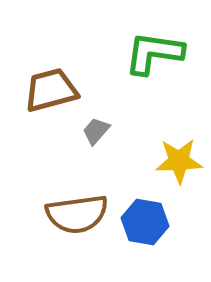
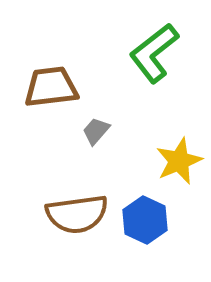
green L-shape: rotated 46 degrees counterclockwise
brown trapezoid: moved 3 px up; rotated 8 degrees clockwise
yellow star: rotated 21 degrees counterclockwise
blue hexagon: moved 2 px up; rotated 15 degrees clockwise
